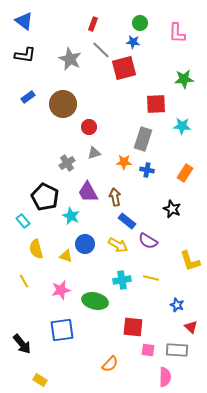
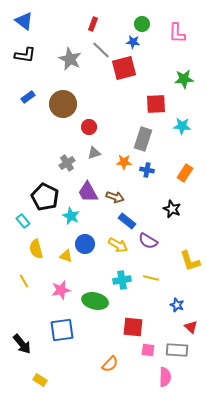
green circle at (140, 23): moved 2 px right, 1 px down
brown arrow at (115, 197): rotated 120 degrees clockwise
